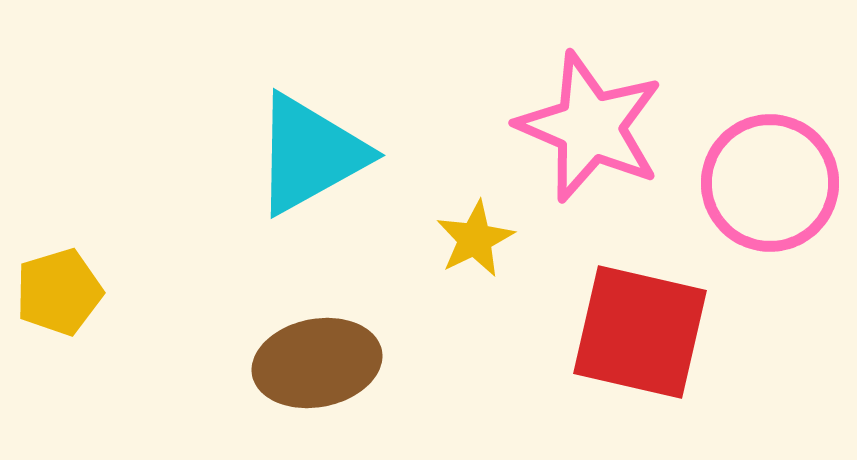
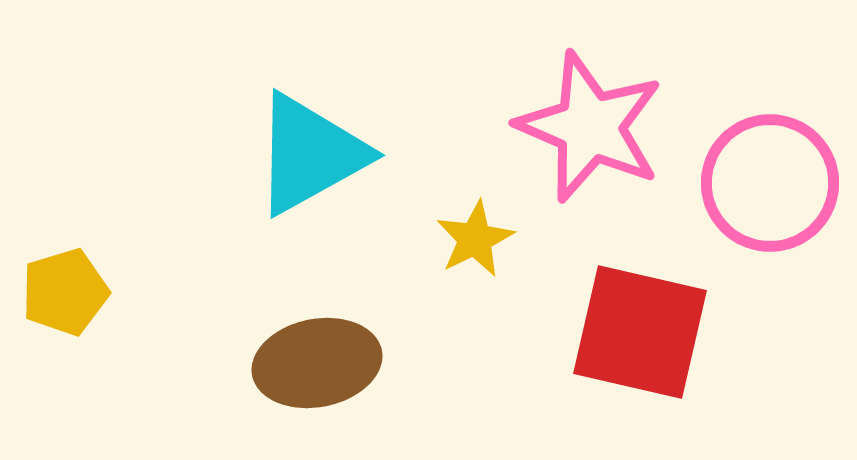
yellow pentagon: moved 6 px right
